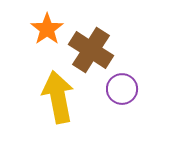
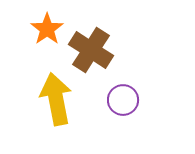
purple circle: moved 1 px right, 11 px down
yellow arrow: moved 2 px left, 2 px down
